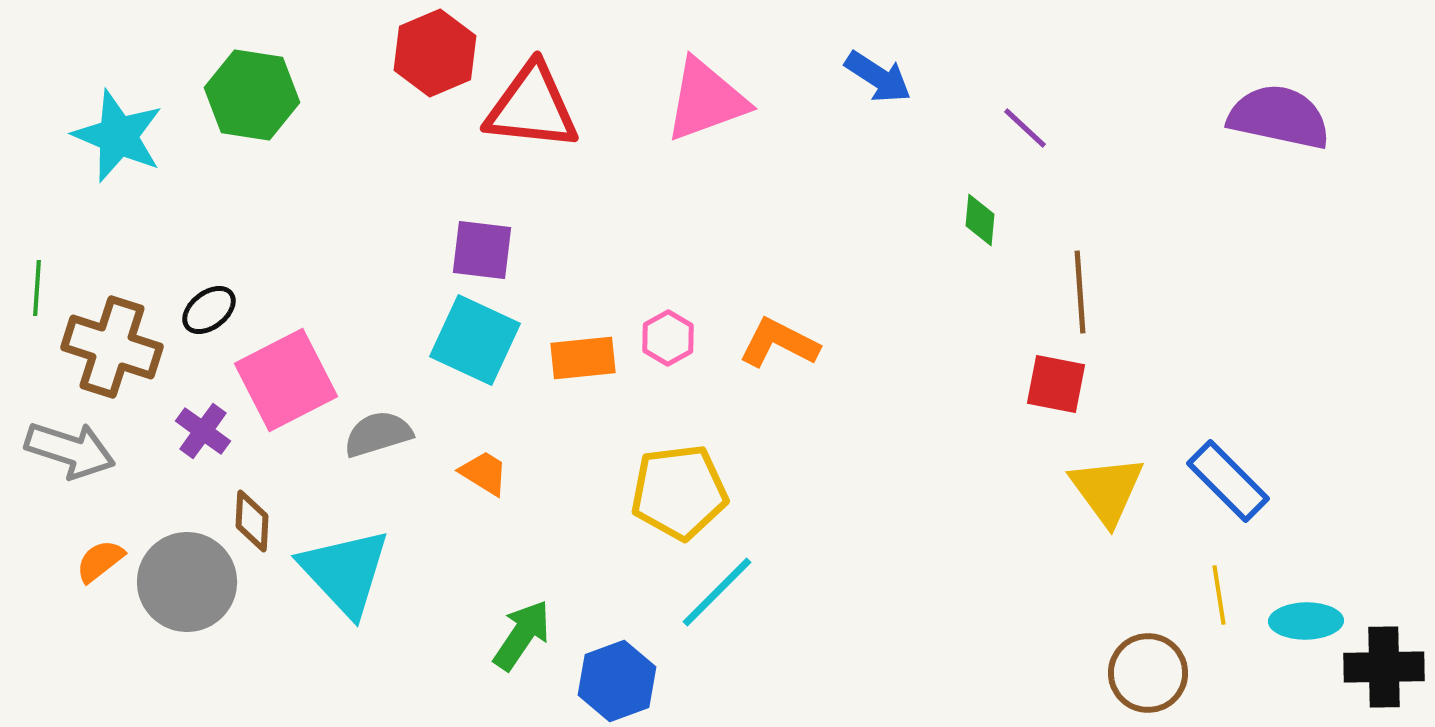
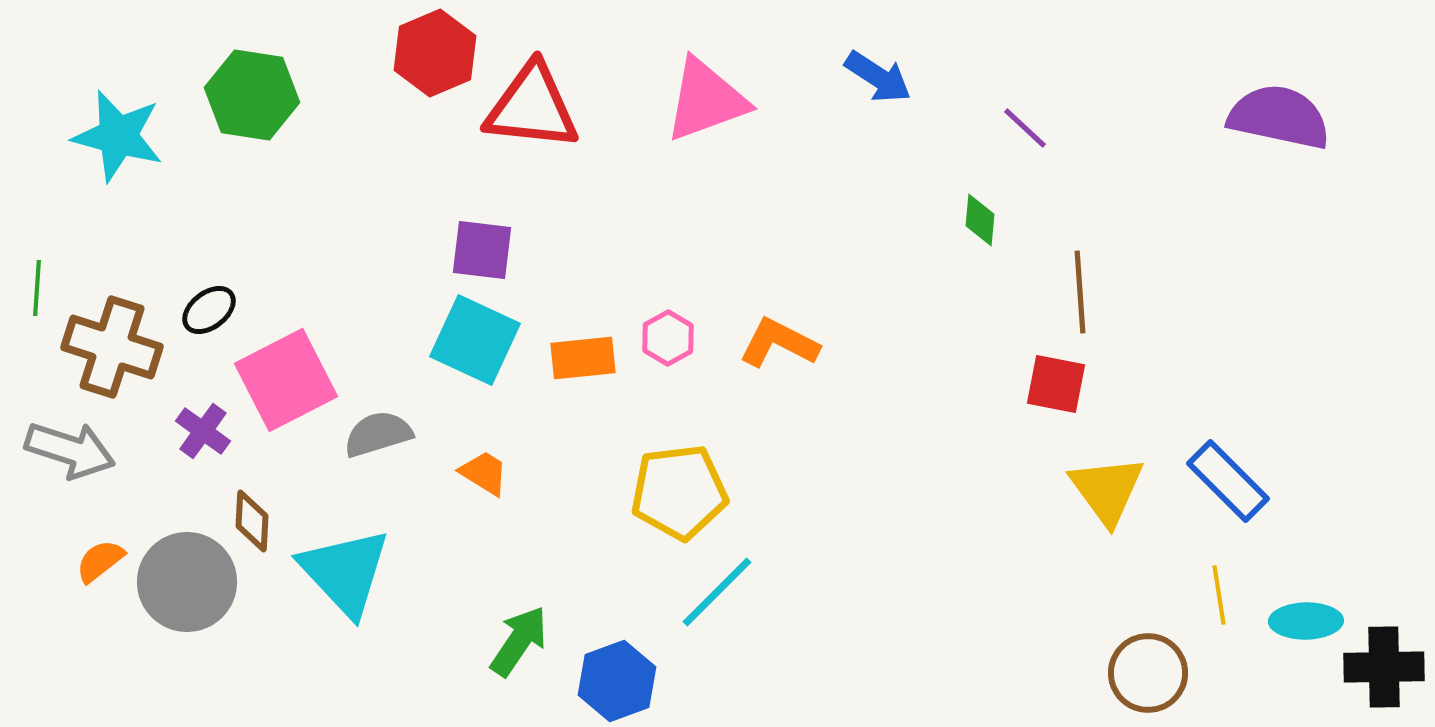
cyan star: rotated 8 degrees counterclockwise
green arrow: moved 3 px left, 6 px down
